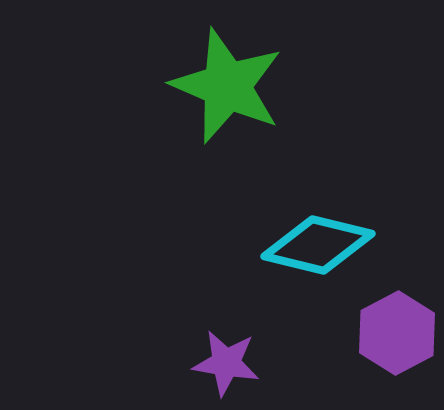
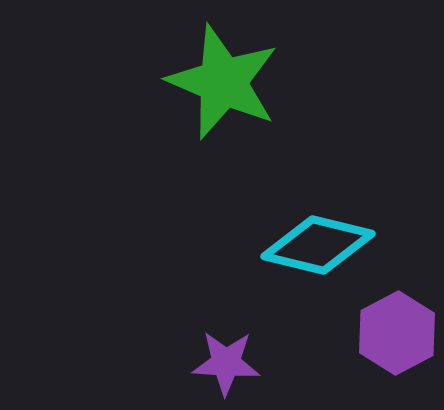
green star: moved 4 px left, 4 px up
purple star: rotated 6 degrees counterclockwise
